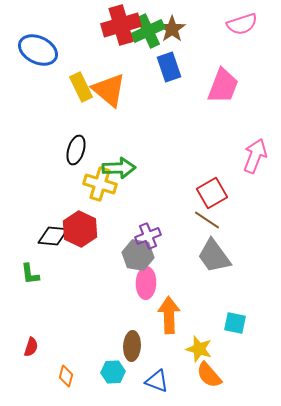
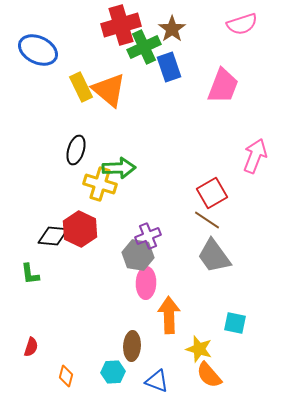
green cross: moved 4 px left, 16 px down
